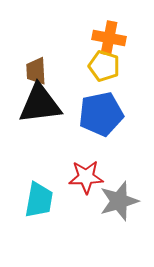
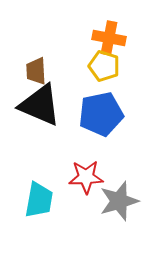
black triangle: moved 1 px down; rotated 30 degrees clockwise
